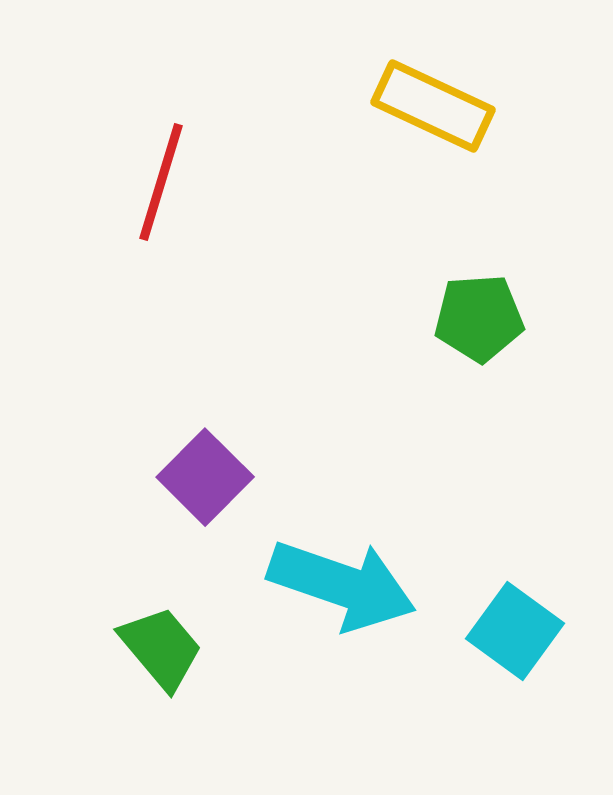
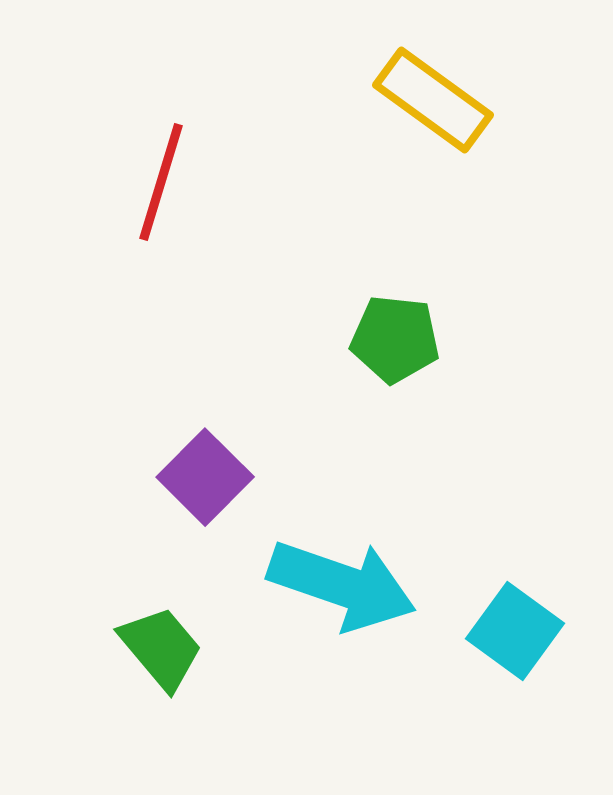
yellow rectangle: moved 6 px up; rotated 11 degrees clockwise
green pentagon: moved 84 px left, 21 px down; rotated 10 degrees clockwise
